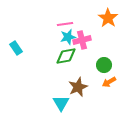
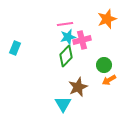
orange star: moved 1 px left, 1 px down; rotated 18 degrees clockwise
cyan rectangle: moved 1 px left; rotated 56 degrees clockwise
green diamond: rotated 35 degrees counterclockwise
orange arrow: moved 2 px up
cyan triangle: moved 2 px right, 1 px down
